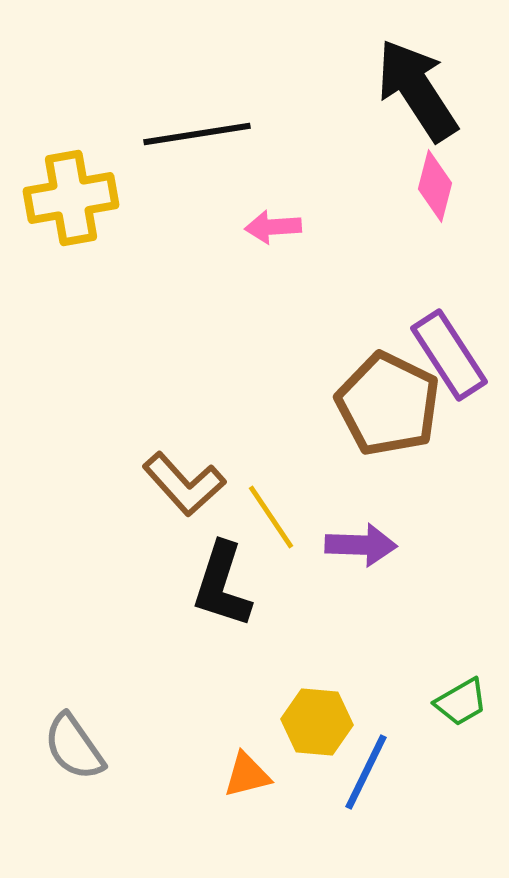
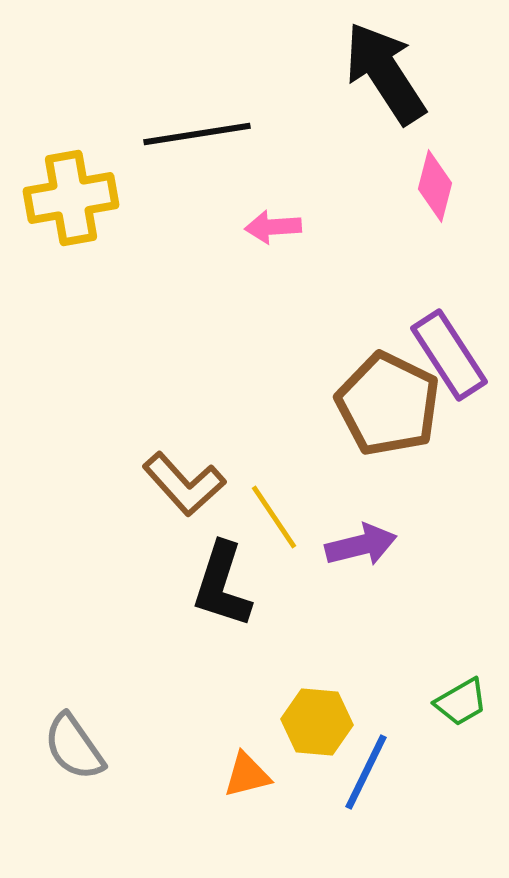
black arrow: moved 32 px left, 17 px up
yellow line: moved 3 px right
purple arrow: rotated 16 degrees counterclockwise
